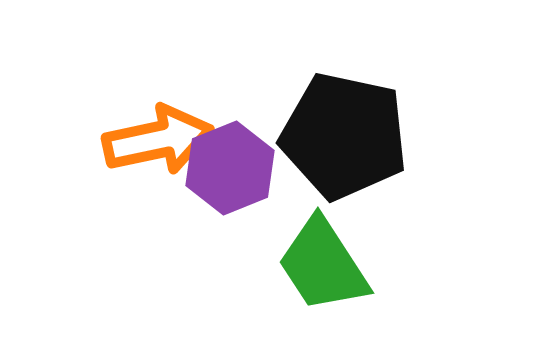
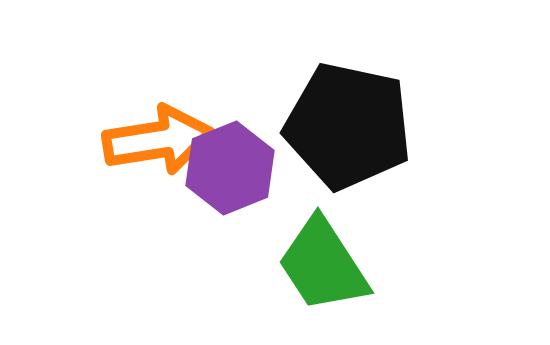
black pentagon: moved 4 px right, 10 px up
orange arrow: rotated 3 degrees clockwise
